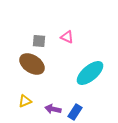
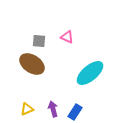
yellow triangle: moved 2 px right, 8 px down
purple arrow: rotated 63 degrees clockwise
